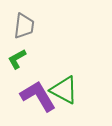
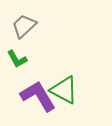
gray trapezoid: rotated 140 degrees counterclockwise
green L-shape: rotated 90 degrees counterclockwise
